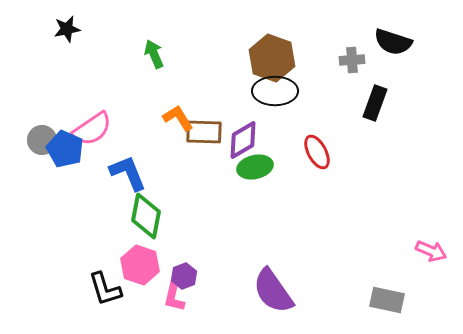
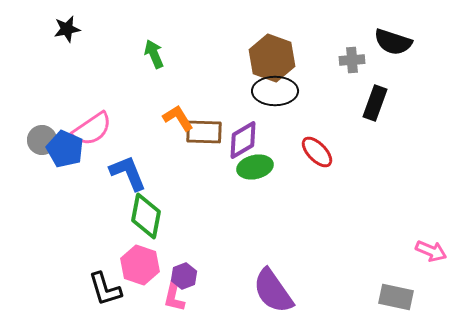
red ellipse: rotated 16 degrees counterclockwise
gray rectangle: moved 9 px right, 3 px up
